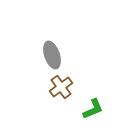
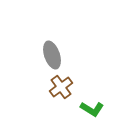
green L-shape: moved 1 px left; rotated 55 degrees clockwise
